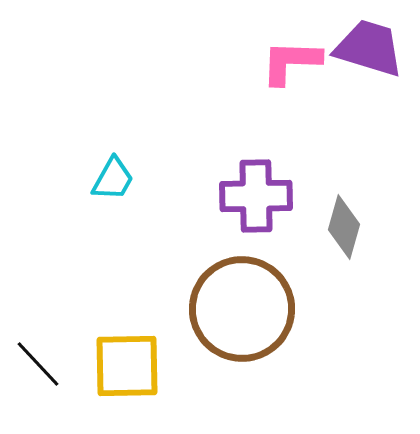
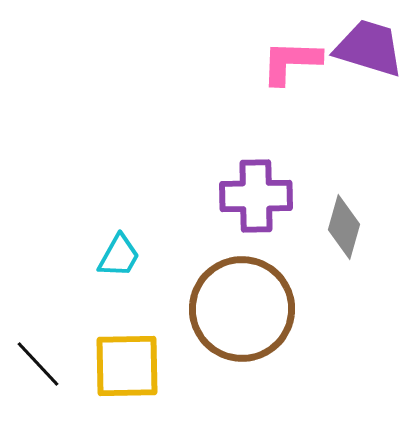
cyan trapezoid: moved 6 px right, 77 px down
